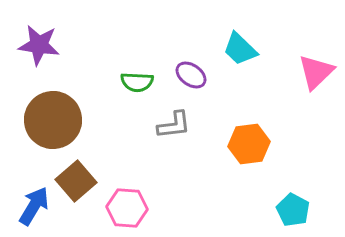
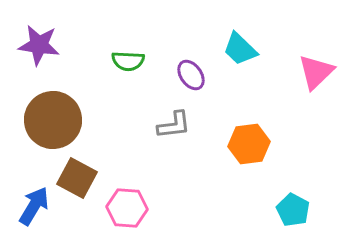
purple ellipse: rotated 20 degrees clockwise
green semicircle: moved 9 px left, 21 px up
brown square: moved 1 px right, 3 px up; rotated 21 degrees counterclockwise
